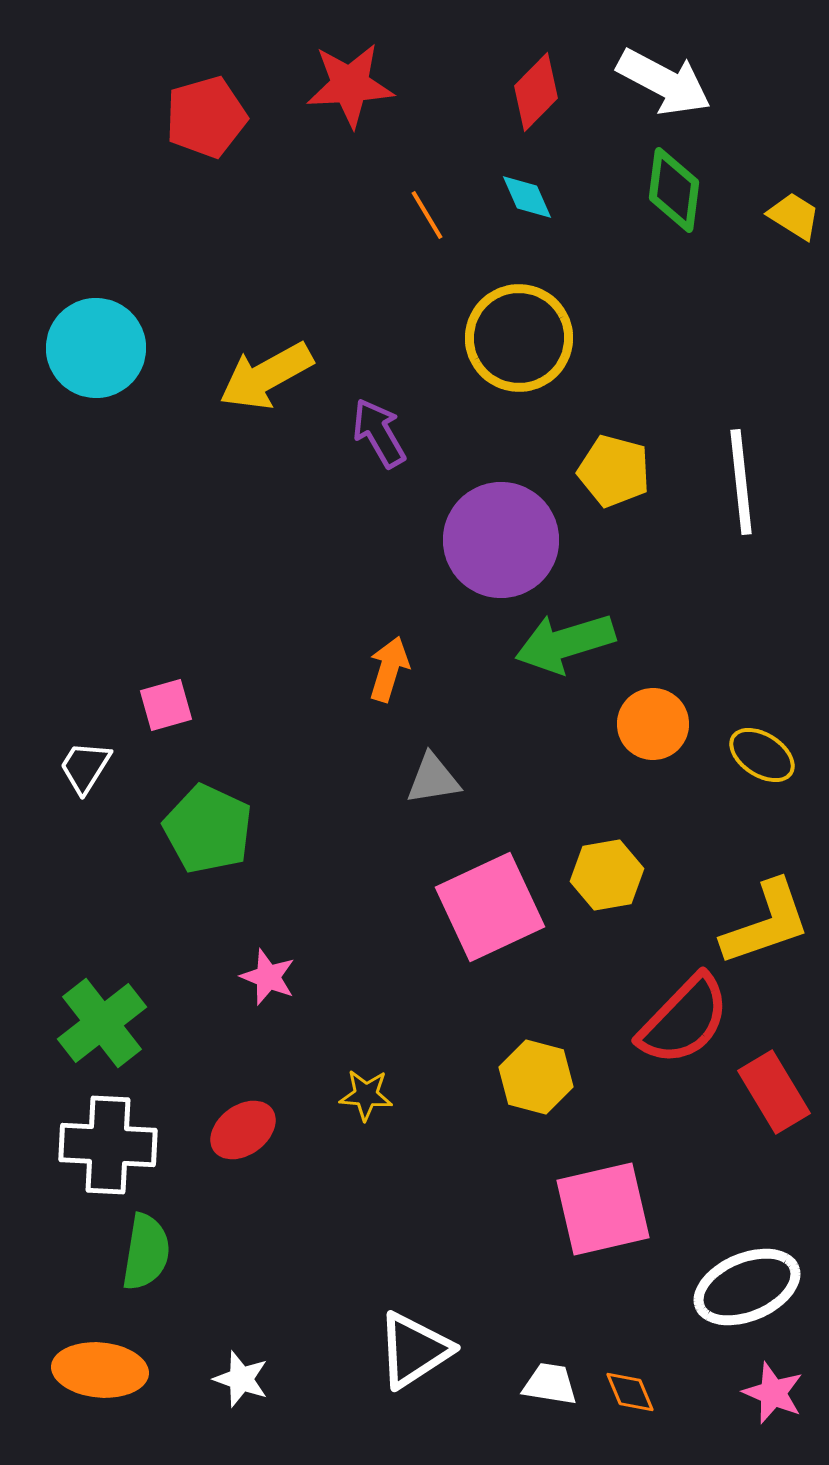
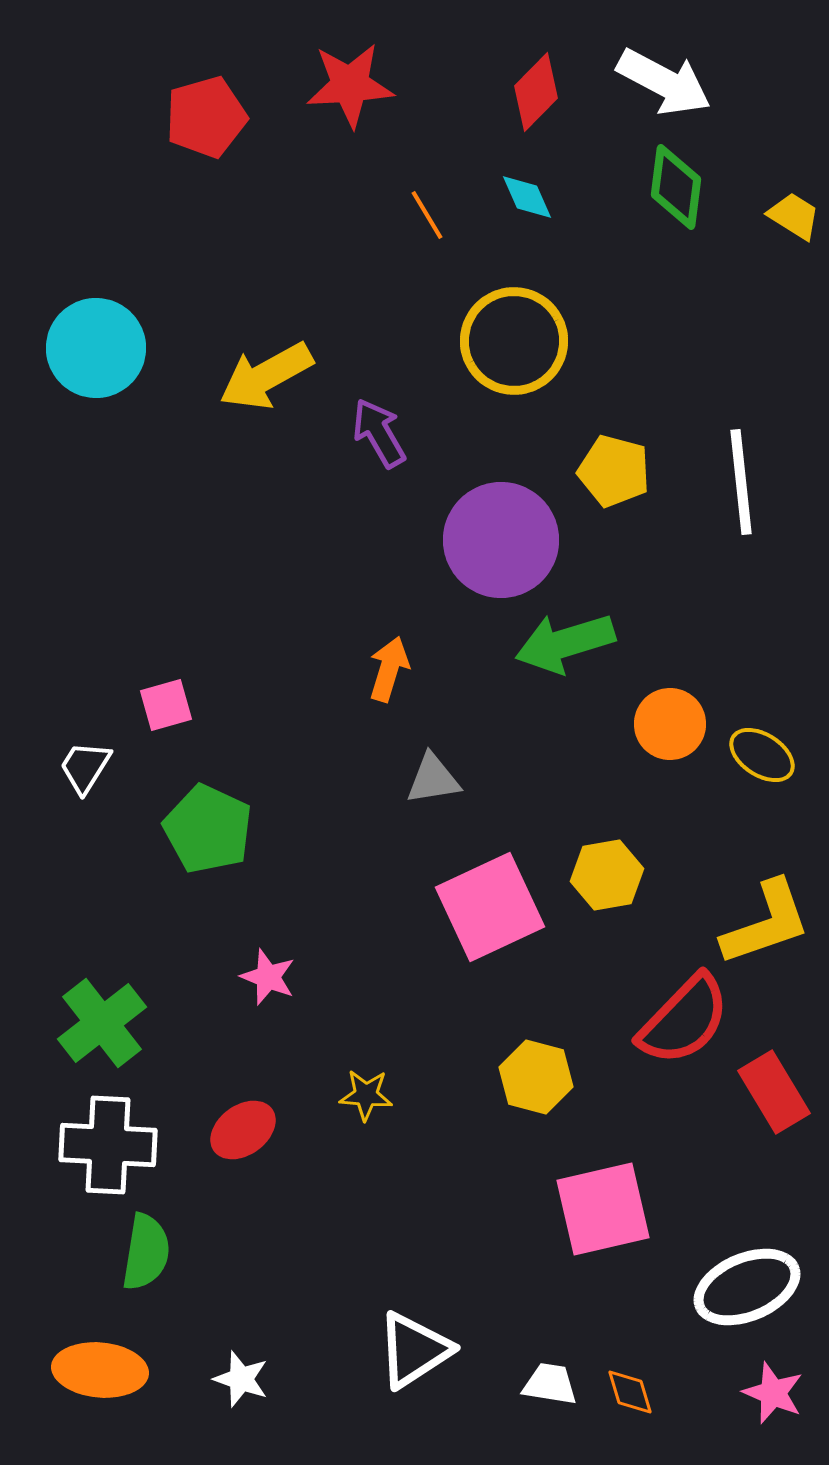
green diamond at (674, 190): moved 2 px right, 3 px up
yellow circle at (519, 338): moved 5 px left, 3 px down
orange circle at (653, 724): moved 17 px right
orange diamond at (630, 1392): rotated 6 degrees clockwise
